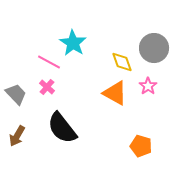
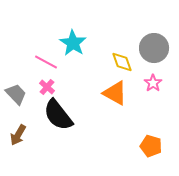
pink line: moved 3 px left
pink star: moved 5 px right, 3 px up
black semicircle: moved 4 px left, 13 px up
brown arrow: moved 1 px right, 1 px up
orange pentagon: moved 10 px right
